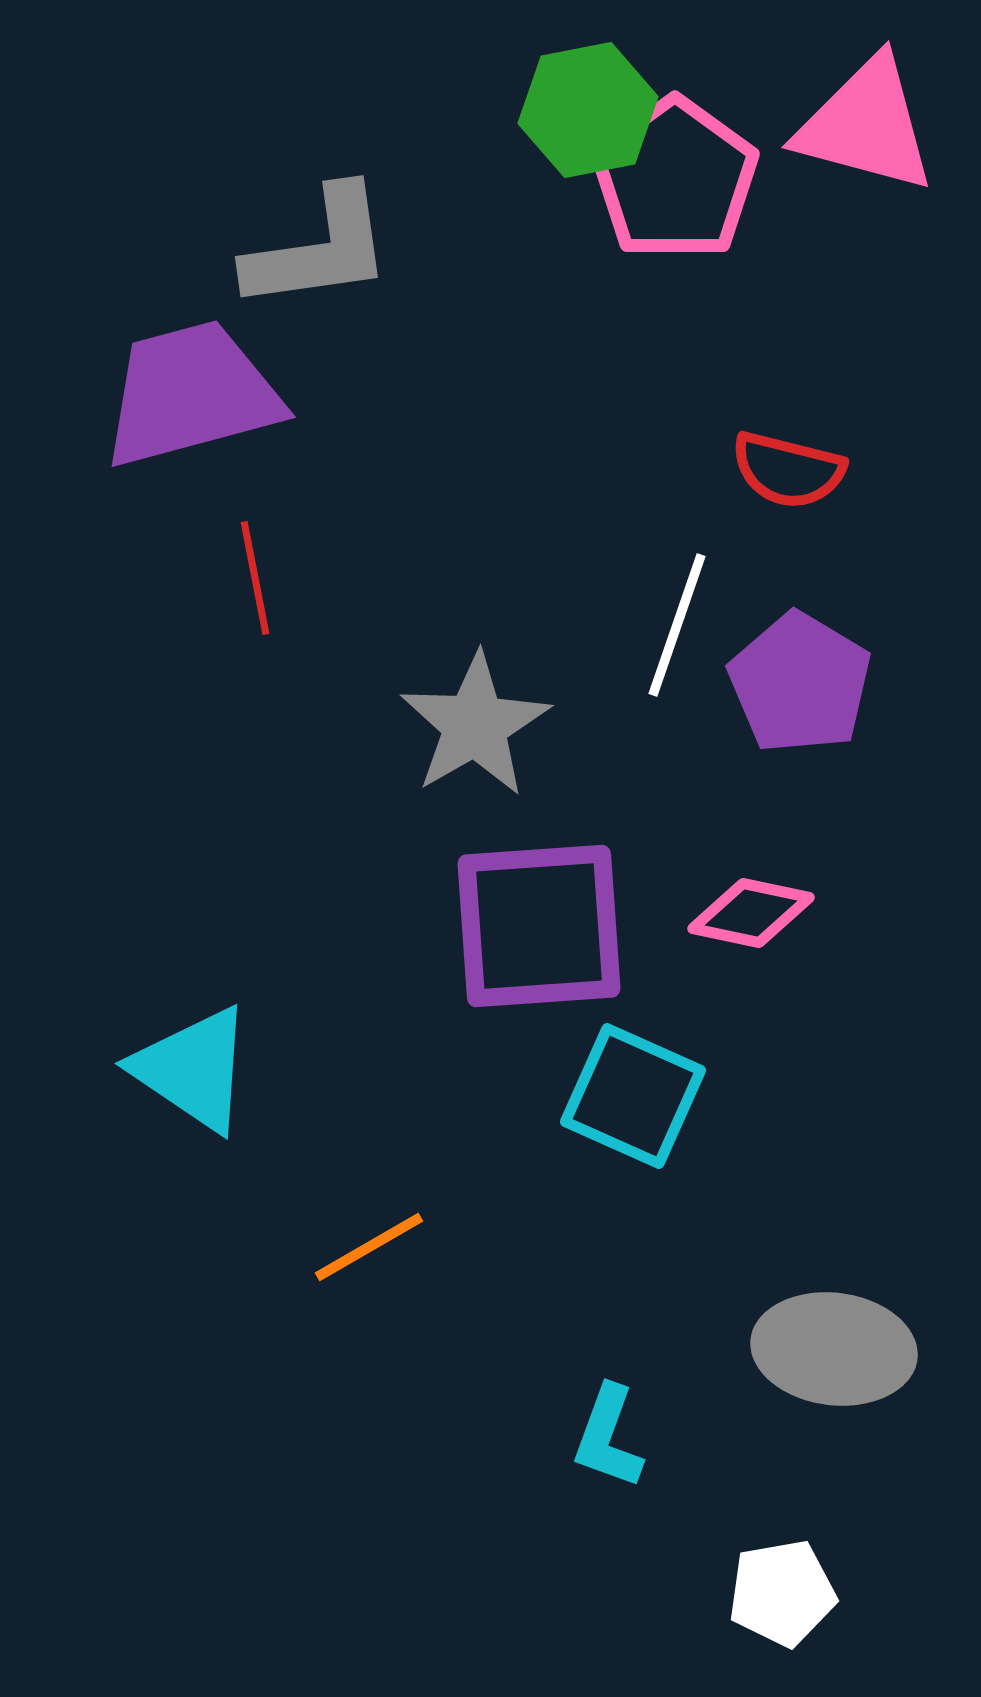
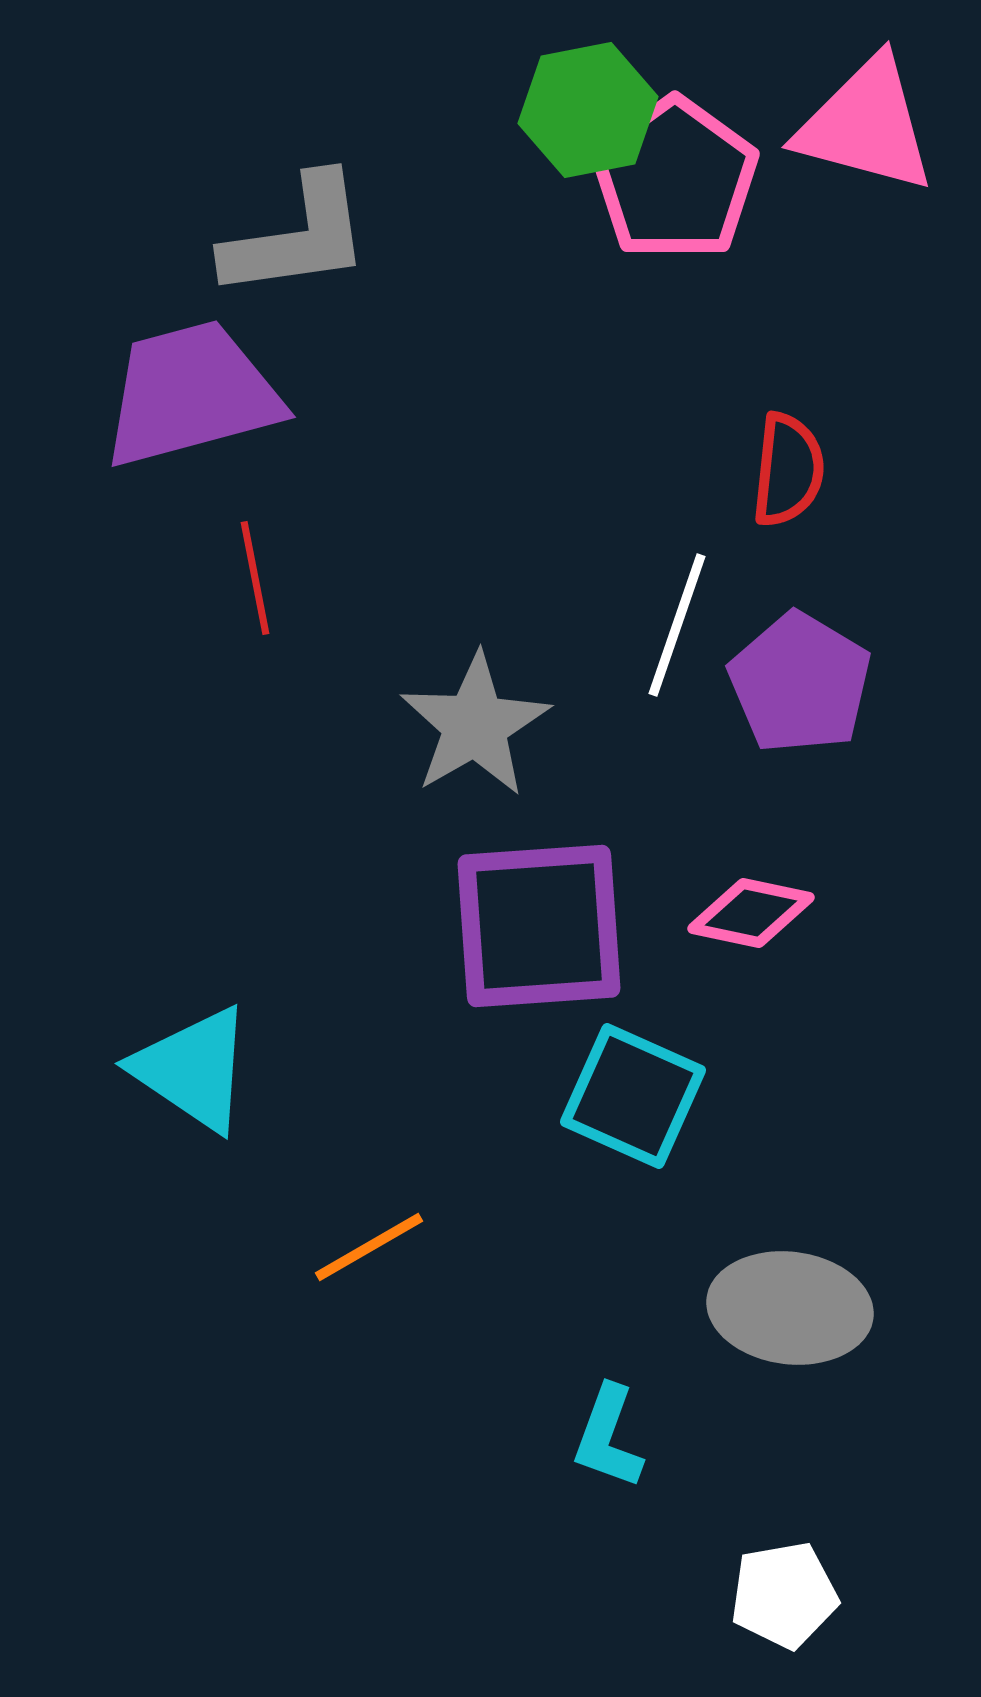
gray L-shape: moved 22 px left, 12 px up
red semicircle: rotated 98 degrees counterclockwise
gray ellipse: moved 44 px left, 41 px up
white pentagon: moved 2 px right, 2 px down
